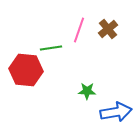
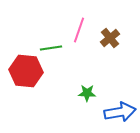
brown cross: moved 2 px right, 9 px down
red hexagon: moved 1 px down
green star: moved 2 px down
blue arrow: moved 4 px right
